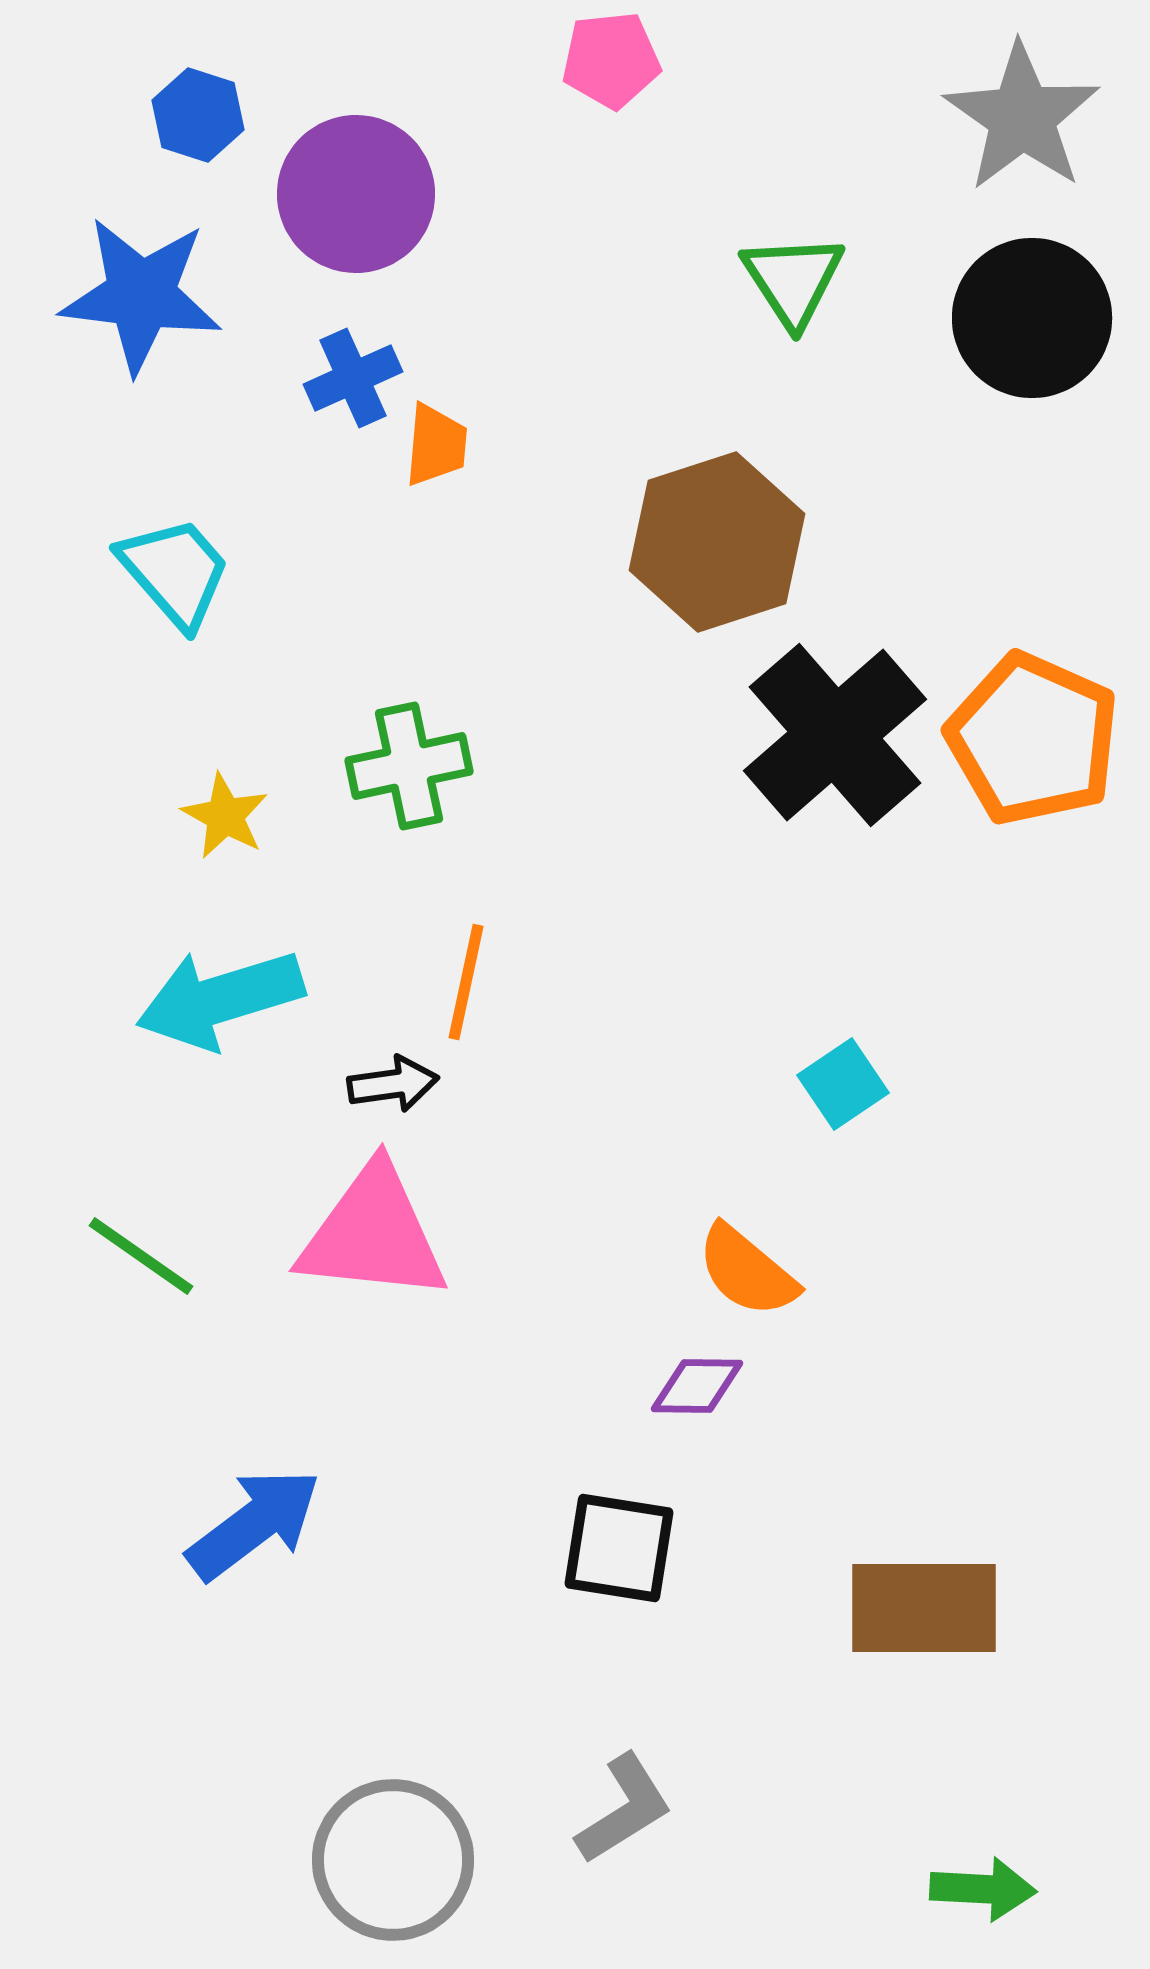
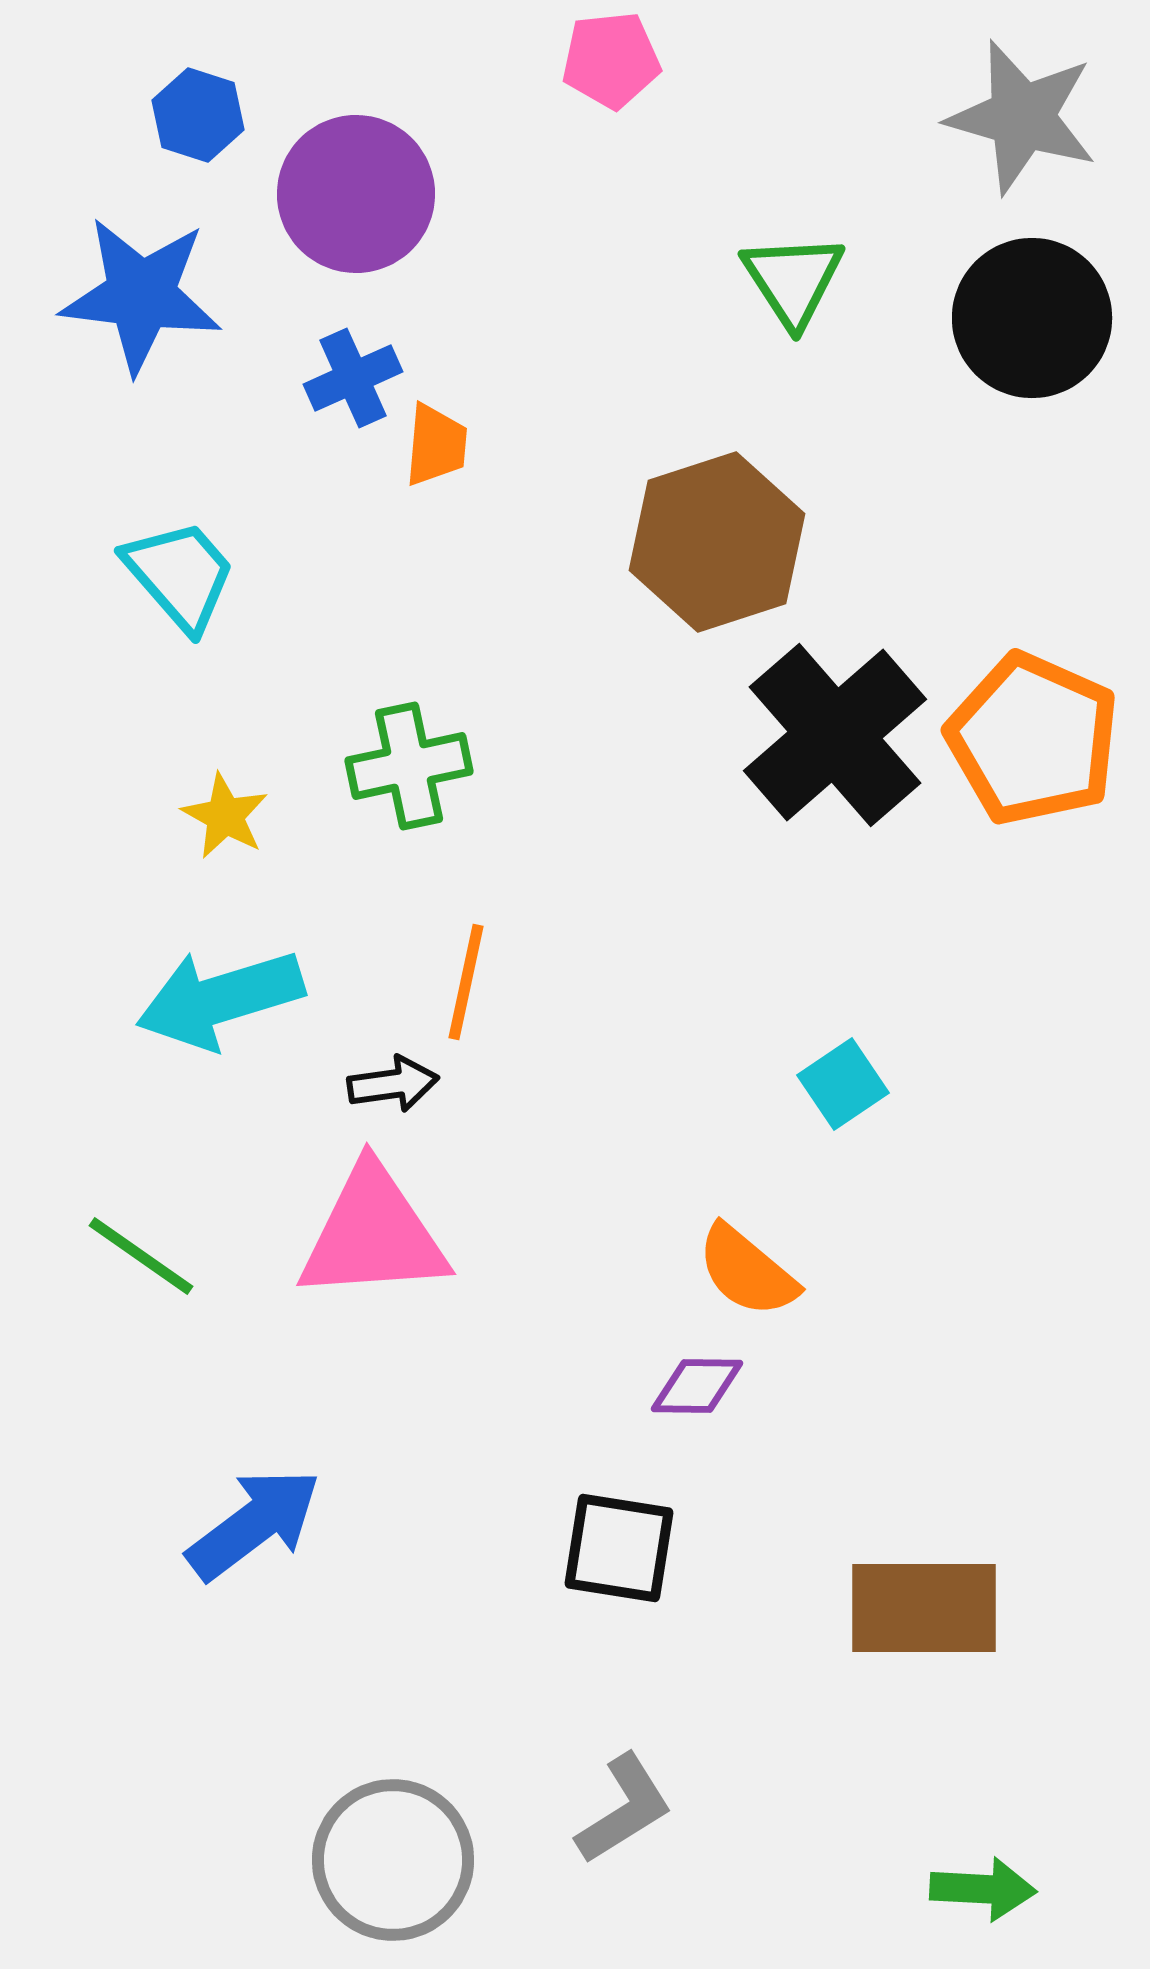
gray star: rotated 19 degrees counterclockwise
cyan trapezoid: moved 5 px right, 3 px down
pink triangle: rotated 10 degrees counterclockwise
